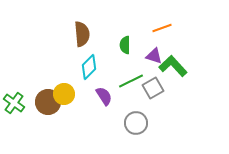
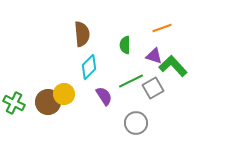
green cross: rotated 10 degrees counterclockwise
